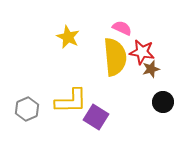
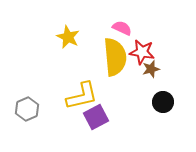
yellow L-shape: moved 11 px right, 5 px up; rotated 12 degrees counterclockwise
purple square: rotated 30 degrees clockwise
